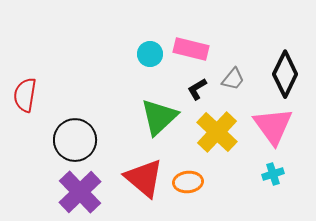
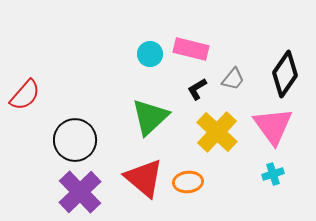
black diamond: rotated 9 degrees clockwise
red semicircle: rotated 148 degrees counterclockwise
green triangle: moved 9 px left
